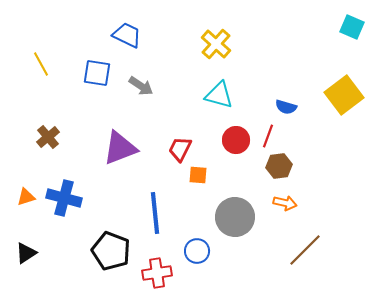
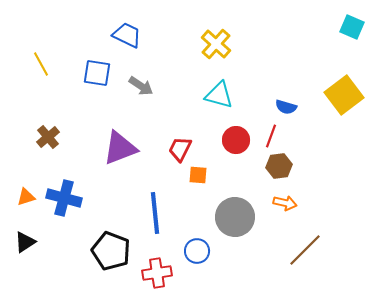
red line: moved 3 px right
black triangle: moved 1 px left, 11 px up
